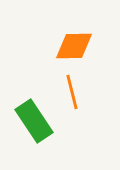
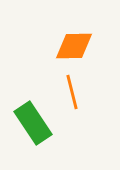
green rectangle: moved 1 px left, 2 px down
